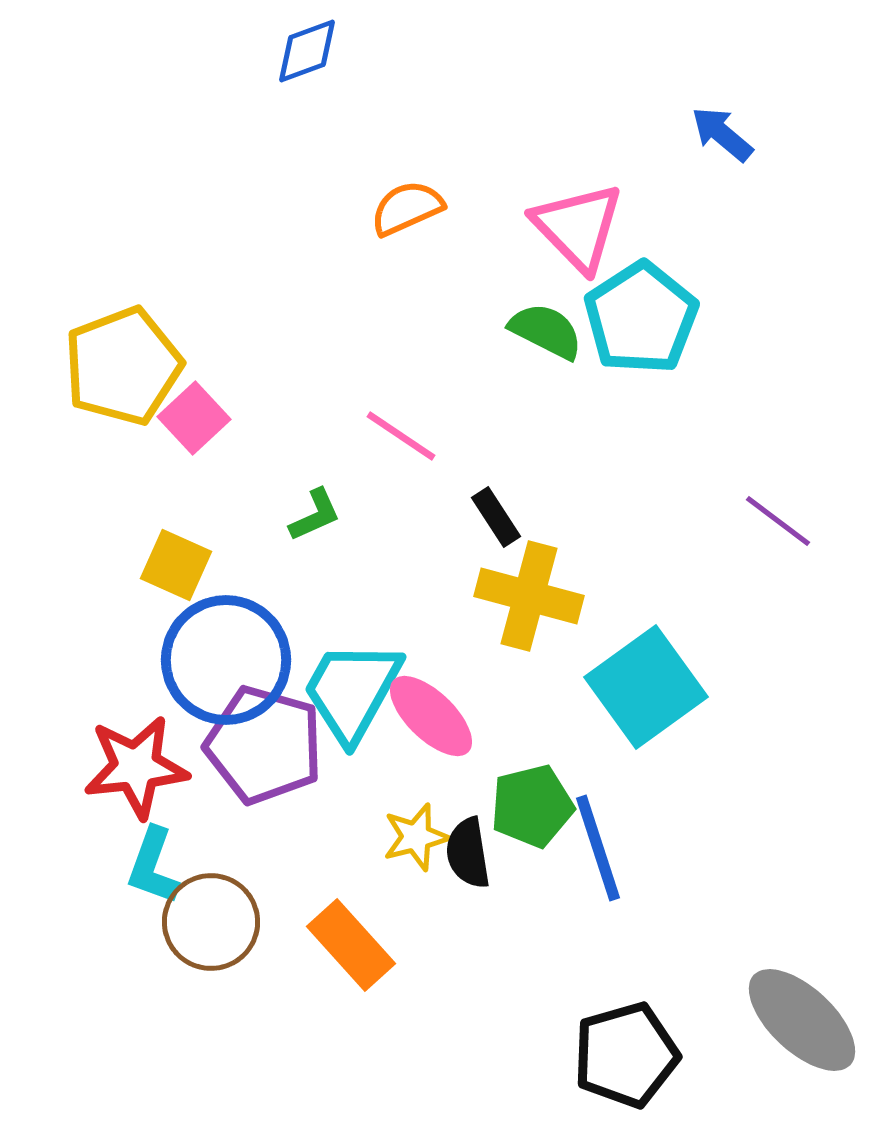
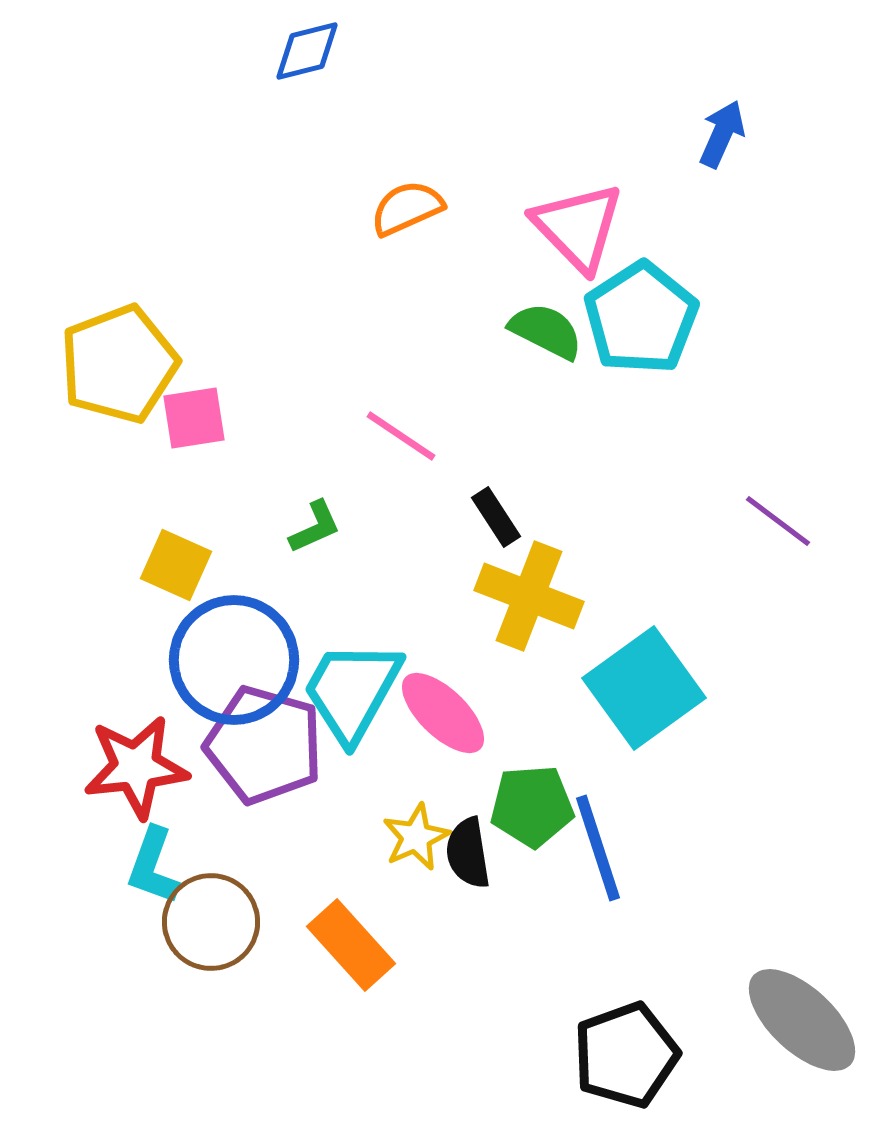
blue diamond: rotated 6 degrees clockwise
blue arrow: rotated 74 degrees clockwise
yellow pentagon: moved 4 px left, 2 px up
pink square: rotated 34 degrees clockwise
green L-shape: moved 12 px down
yellow cross: rotated 6 degrees clockwise
blue circle: moved 8 px right
cyan square: moved 2 px left, 1 px down
pink ellipse: moved 12 px right, 3 px up
green pentagon: rotated 10 degrees clockwise
yellow star: rotated 10 degrees counterclockwise
black pentagon: rotated 4 degrees counterclockwise
